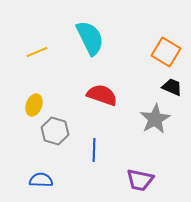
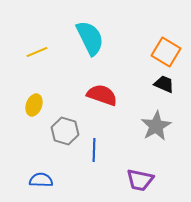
black trapezoid: moved 8 px left, 3 px up
gray star: moved 1 px right, 7 px down
gray hexagon: moved 10 px right
